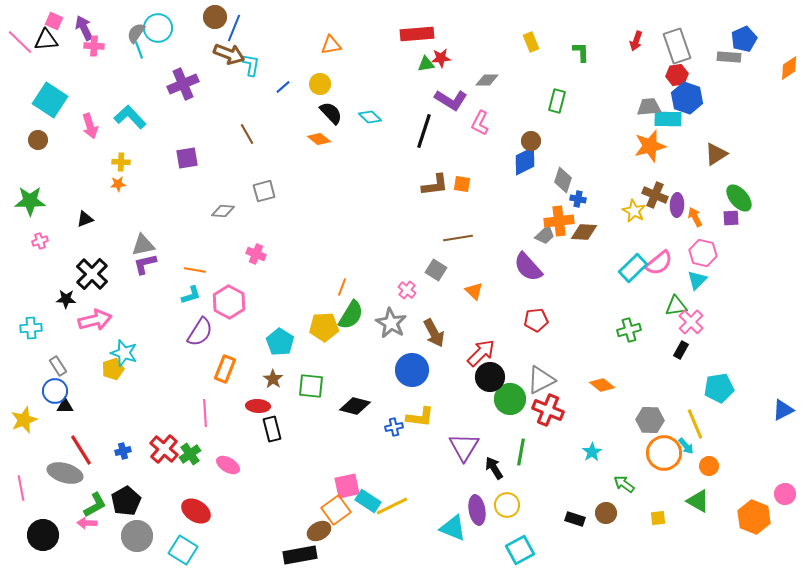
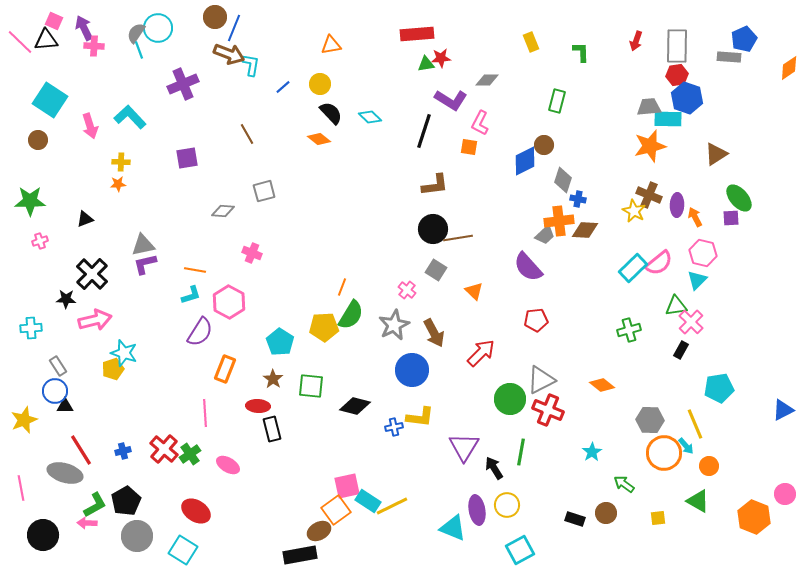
gray rectangle at (677, 46): rotated 20 degrees clockwise
brown circle at (531, 141): moved 13 px right, 4 px down
orange square at (462, 184): moved 7 px right, 37 px up
brown cross at (655, 195): moved 6 px left
brown diamond at (584, 232): moved 1 px right, 2 px up
pink cross at (256, 254): moved 4 px left, 1 px up
gray star at (391, 323): moved 3 px right, 2 px down; rotated 16 degrees clockwise
black circle at (490, 377): moved 57 px left, 148 px up
